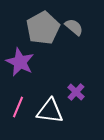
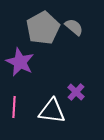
pink line: moved 4 px left; rotated 20 degrees counterclockwise
white triangle: moved 2 px right
